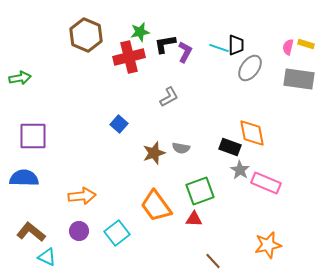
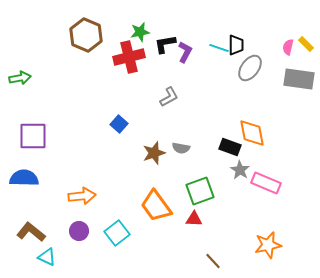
yellow rectangle: rotated 28 degrees clockwise
